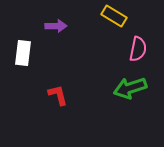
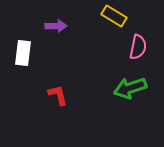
pink semicircle: moved 2 px up
